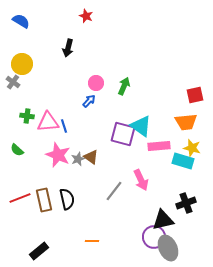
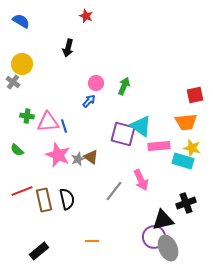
red line: moved 2 px right, 7 px up
